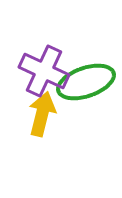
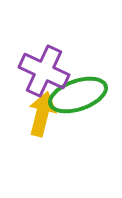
green ellipse: moved 8 px left, 13 px down
